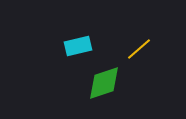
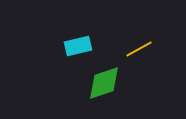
yellow line: rotated 12 degrees clockwise
